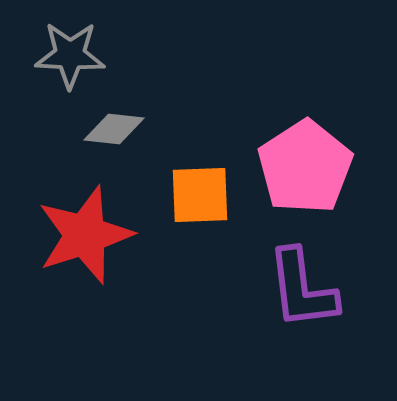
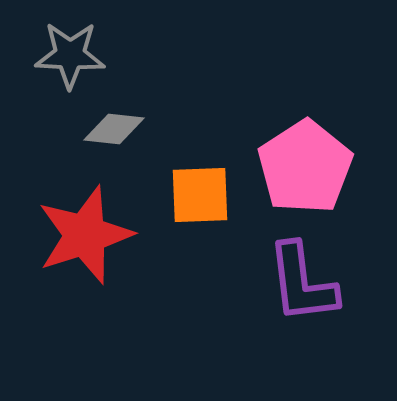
purple L-shape: moved 6 px up
